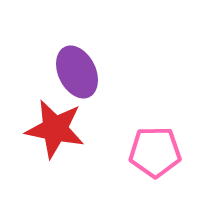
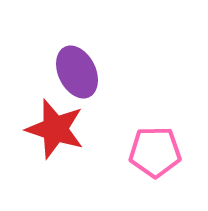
red star: rotated 6 degrees clockwise
